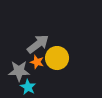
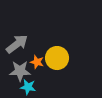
gray arrow: moved 21 px left
gray star: moved 1 px right
cyan star: rotated 21 degrees counterclockwise
